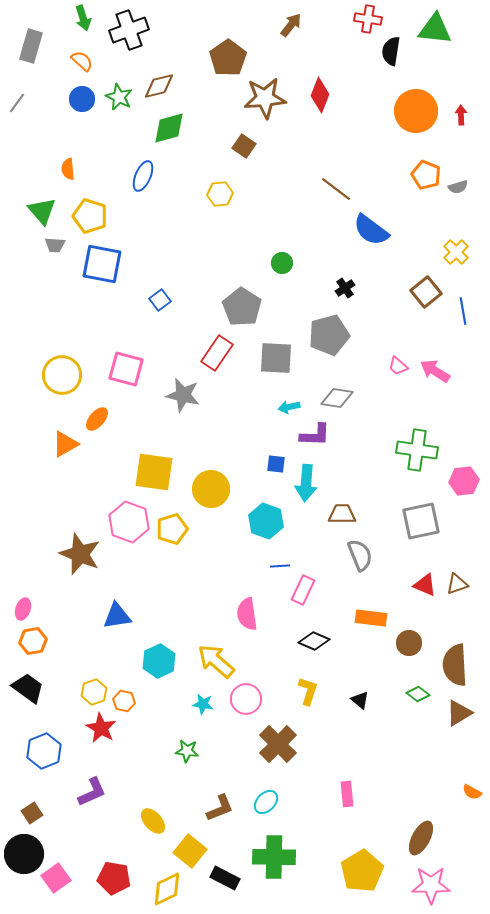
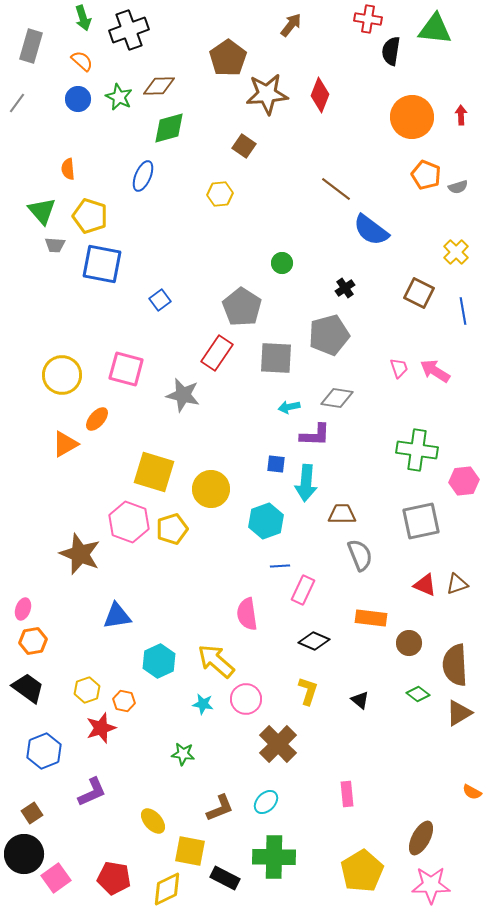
brown diamond at (159, 86): rotated 12 degrees clockwise
brown star at (265, 98): moved 2 px right, 4 px up
blue circle at (82, 99): moved 4 px left
orange circle at (416, 111): moved 4 px left, 6 px down
brown square at (426, 292): moved 7 px left, 1 px down; rotated 24 degrees counterclockwise
pink trapezoid at (398, 366): moved 1 px right, 2 px down; rotated 150 degrees counterclockwise
yellow square at (154, 472): rotated 9 degrees clockwise
cyan hexagon at (266, 521): rotated 20 degrees clockwise
yellow hexagon at (94, 692): moved 7 px left, 2 px up
red star at (101, 728): rotated 24 degrees clockwise
green star at (187, 751): moved 4 px left, 3 px down
yellow square at (190, 851): rotated 28 degrees counterclockwise
